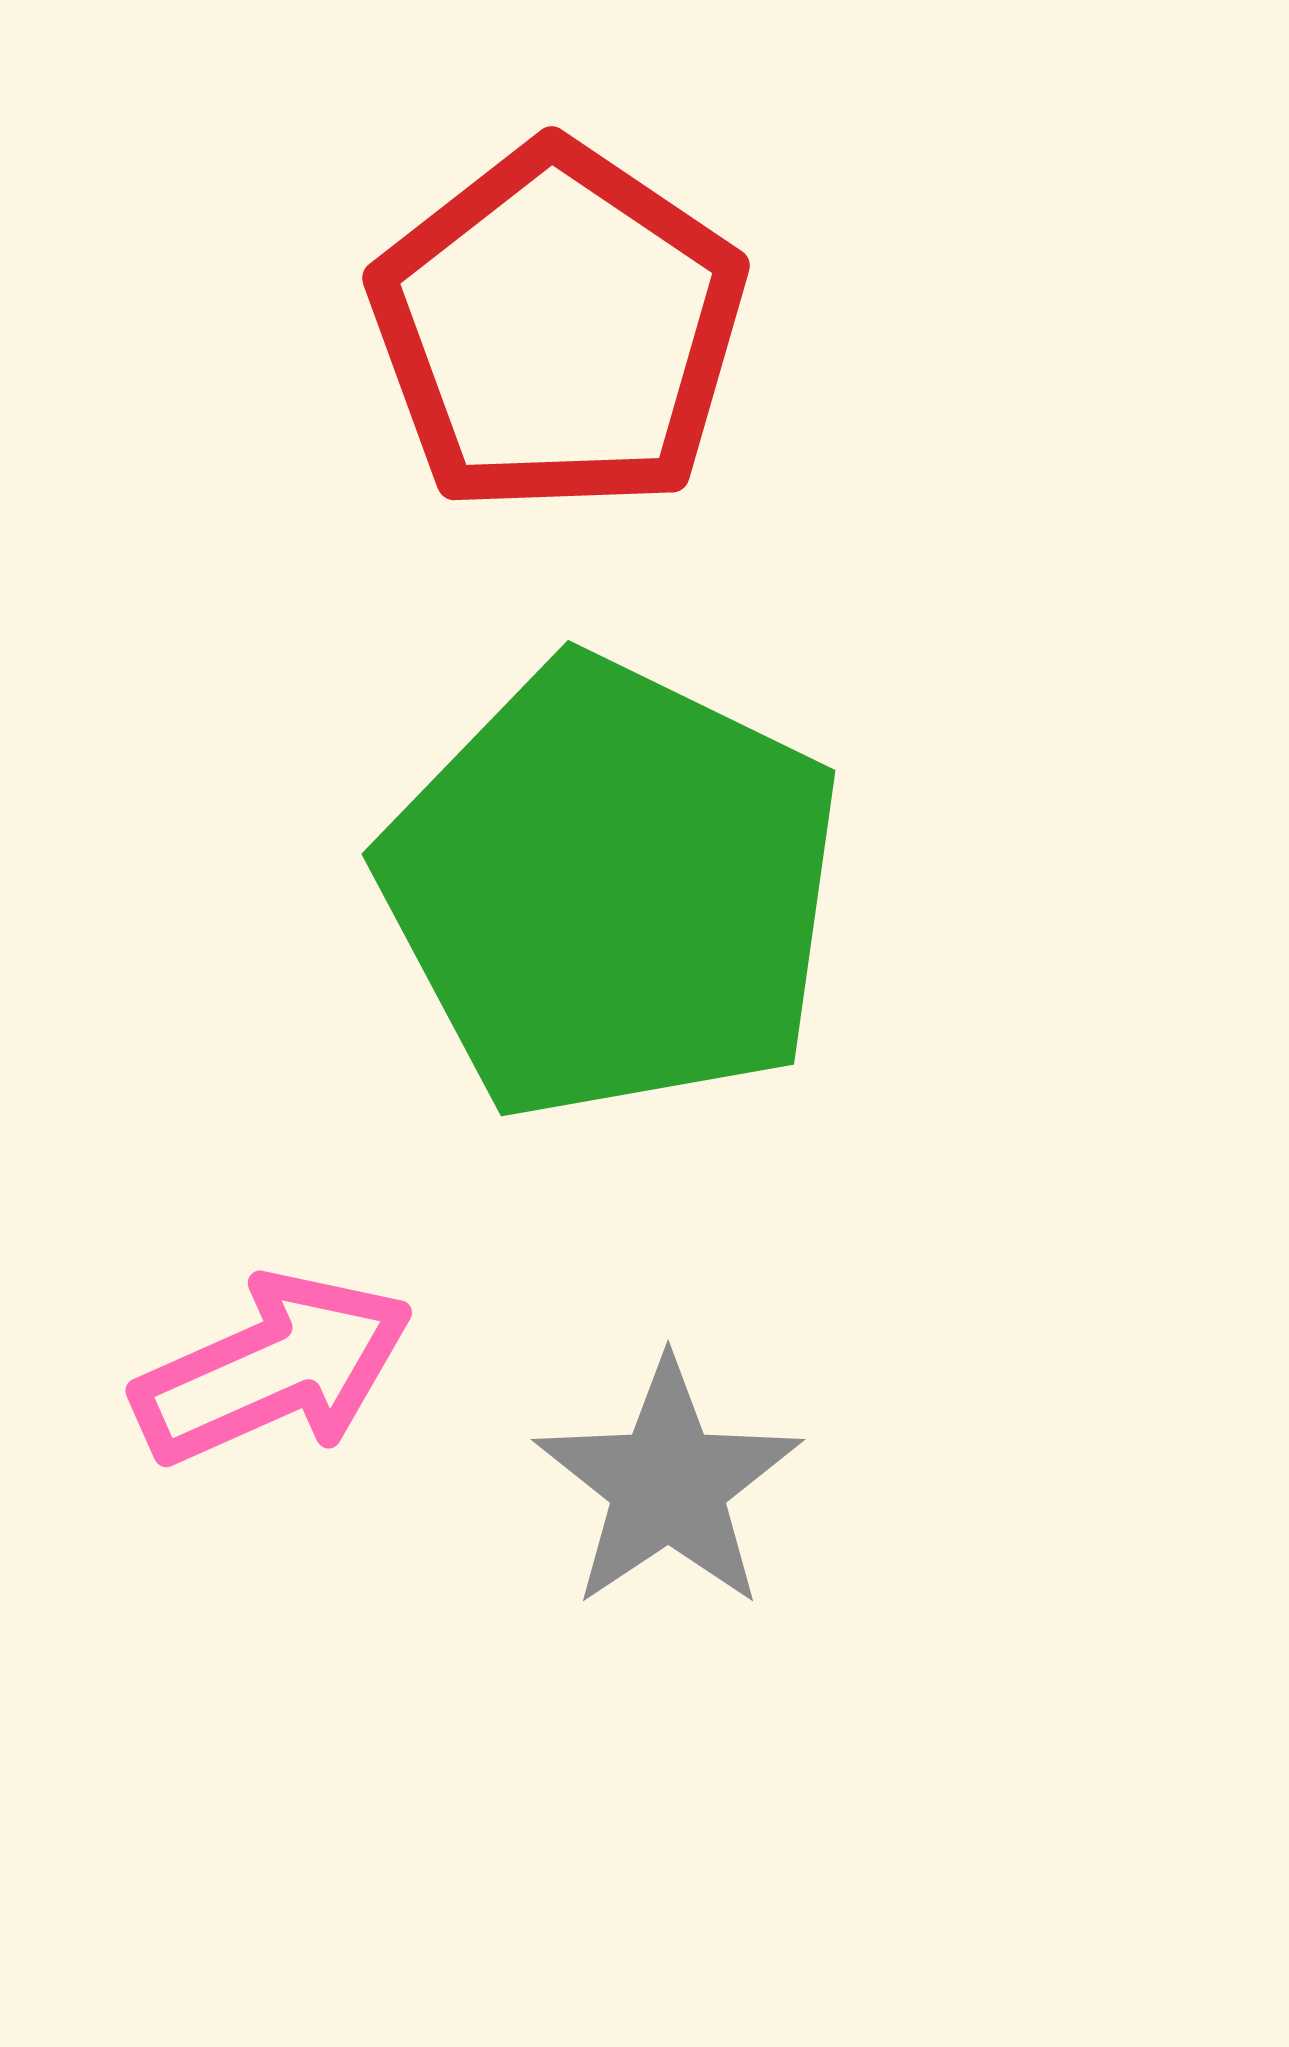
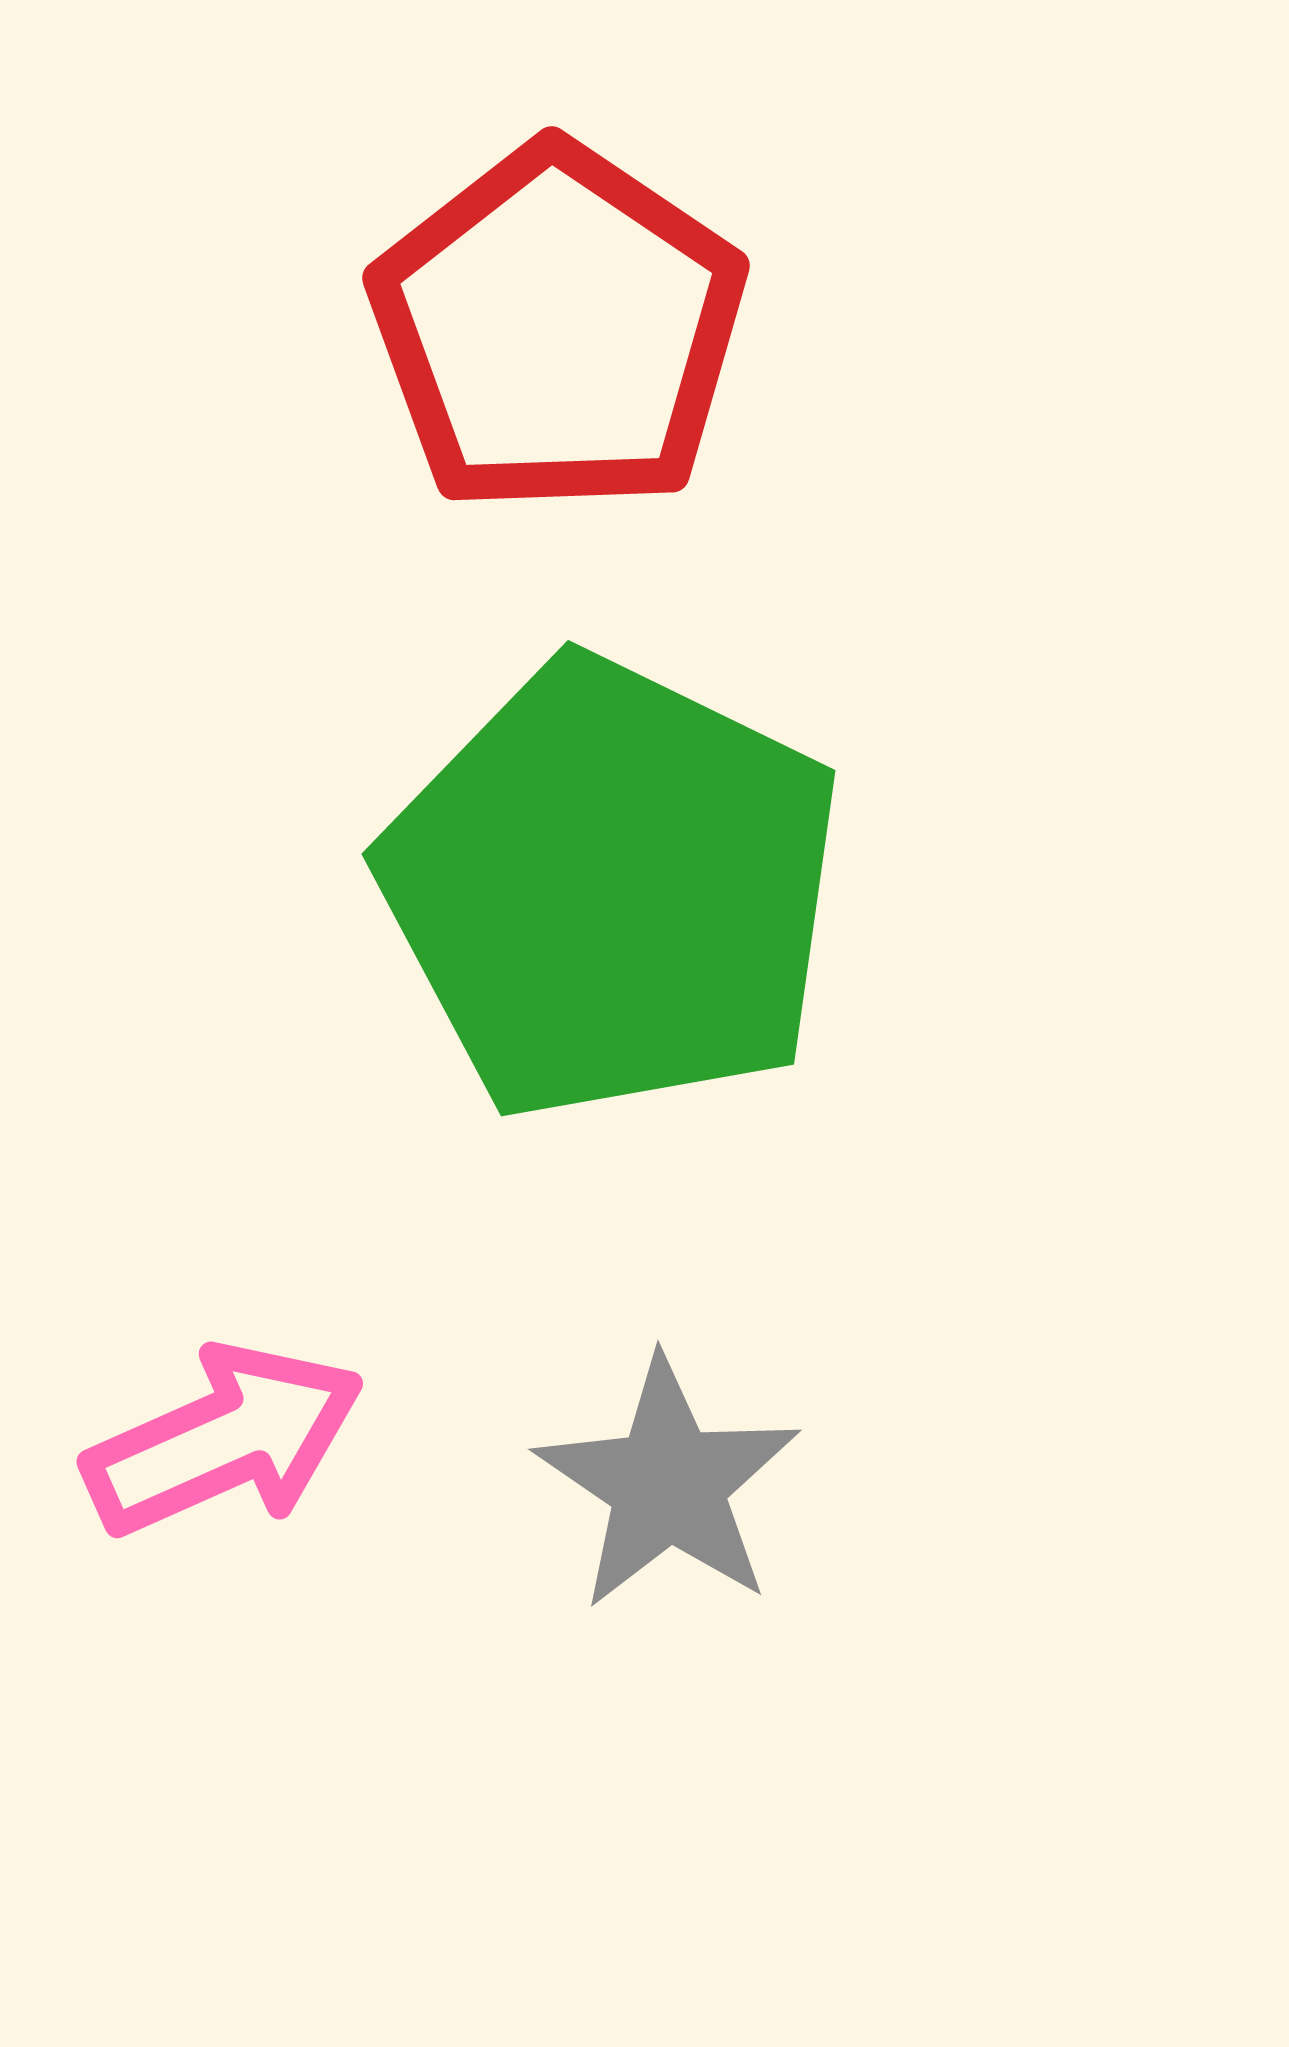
pink arrow: moved 49 px left, 71 px down
gray star: rotated 4 degrees counterclockwise
